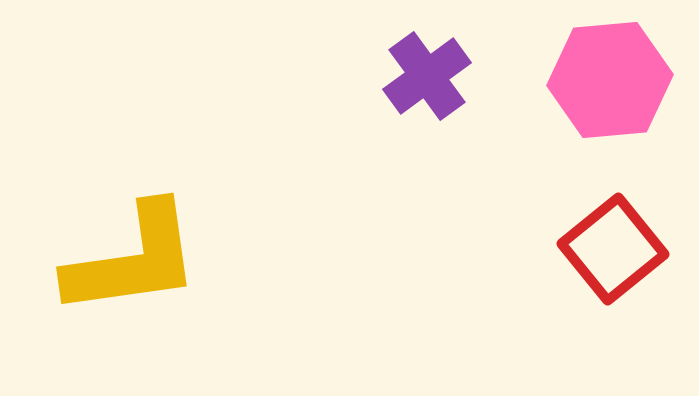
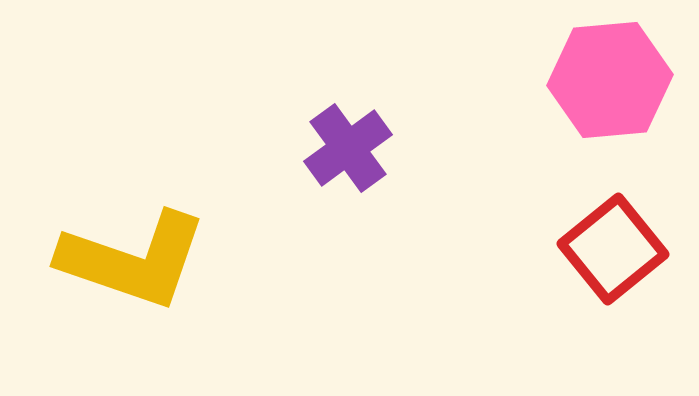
purple cross: moved 79 px left, 72 px down
yellow L-shape: rotated 27 degrees clockwise
